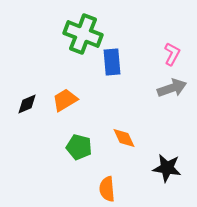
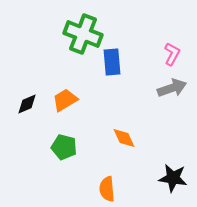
green pentagon: moved 15 px left
black star: moved 6 px right, 10 px down
